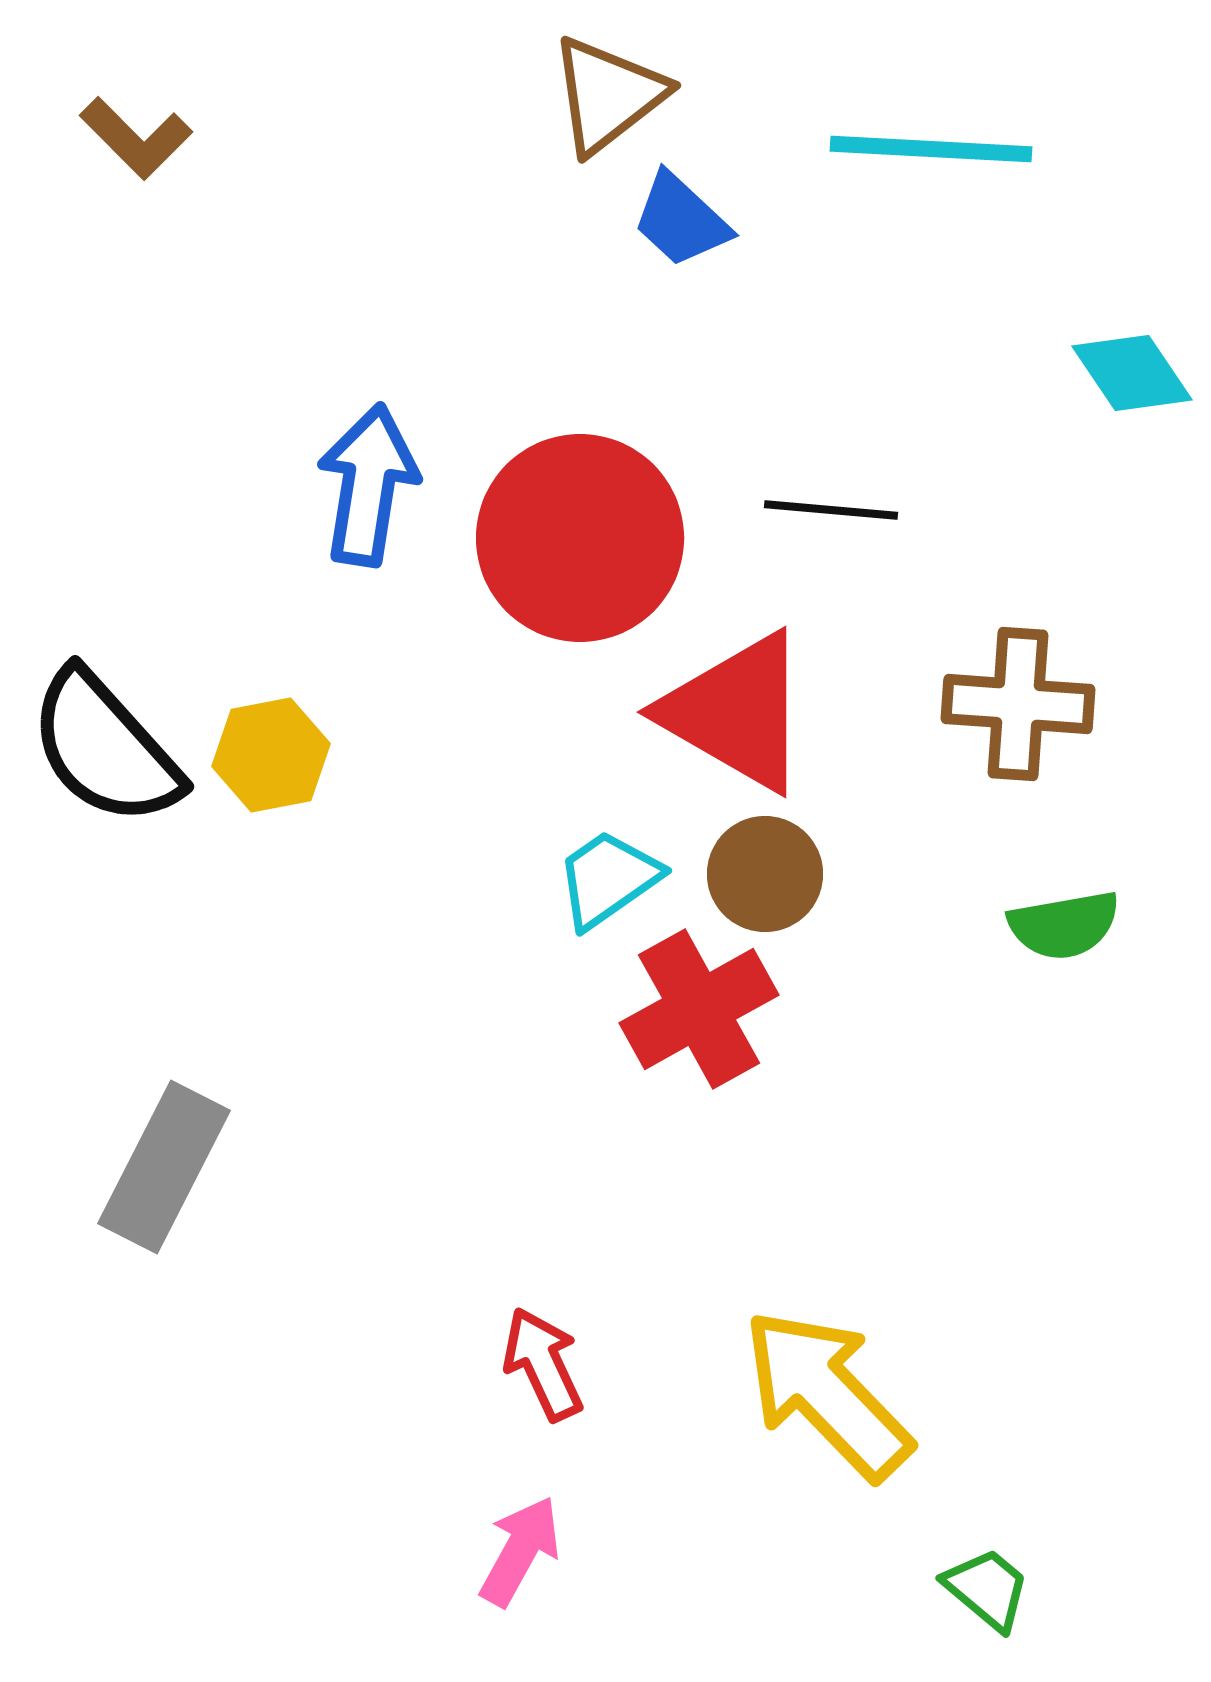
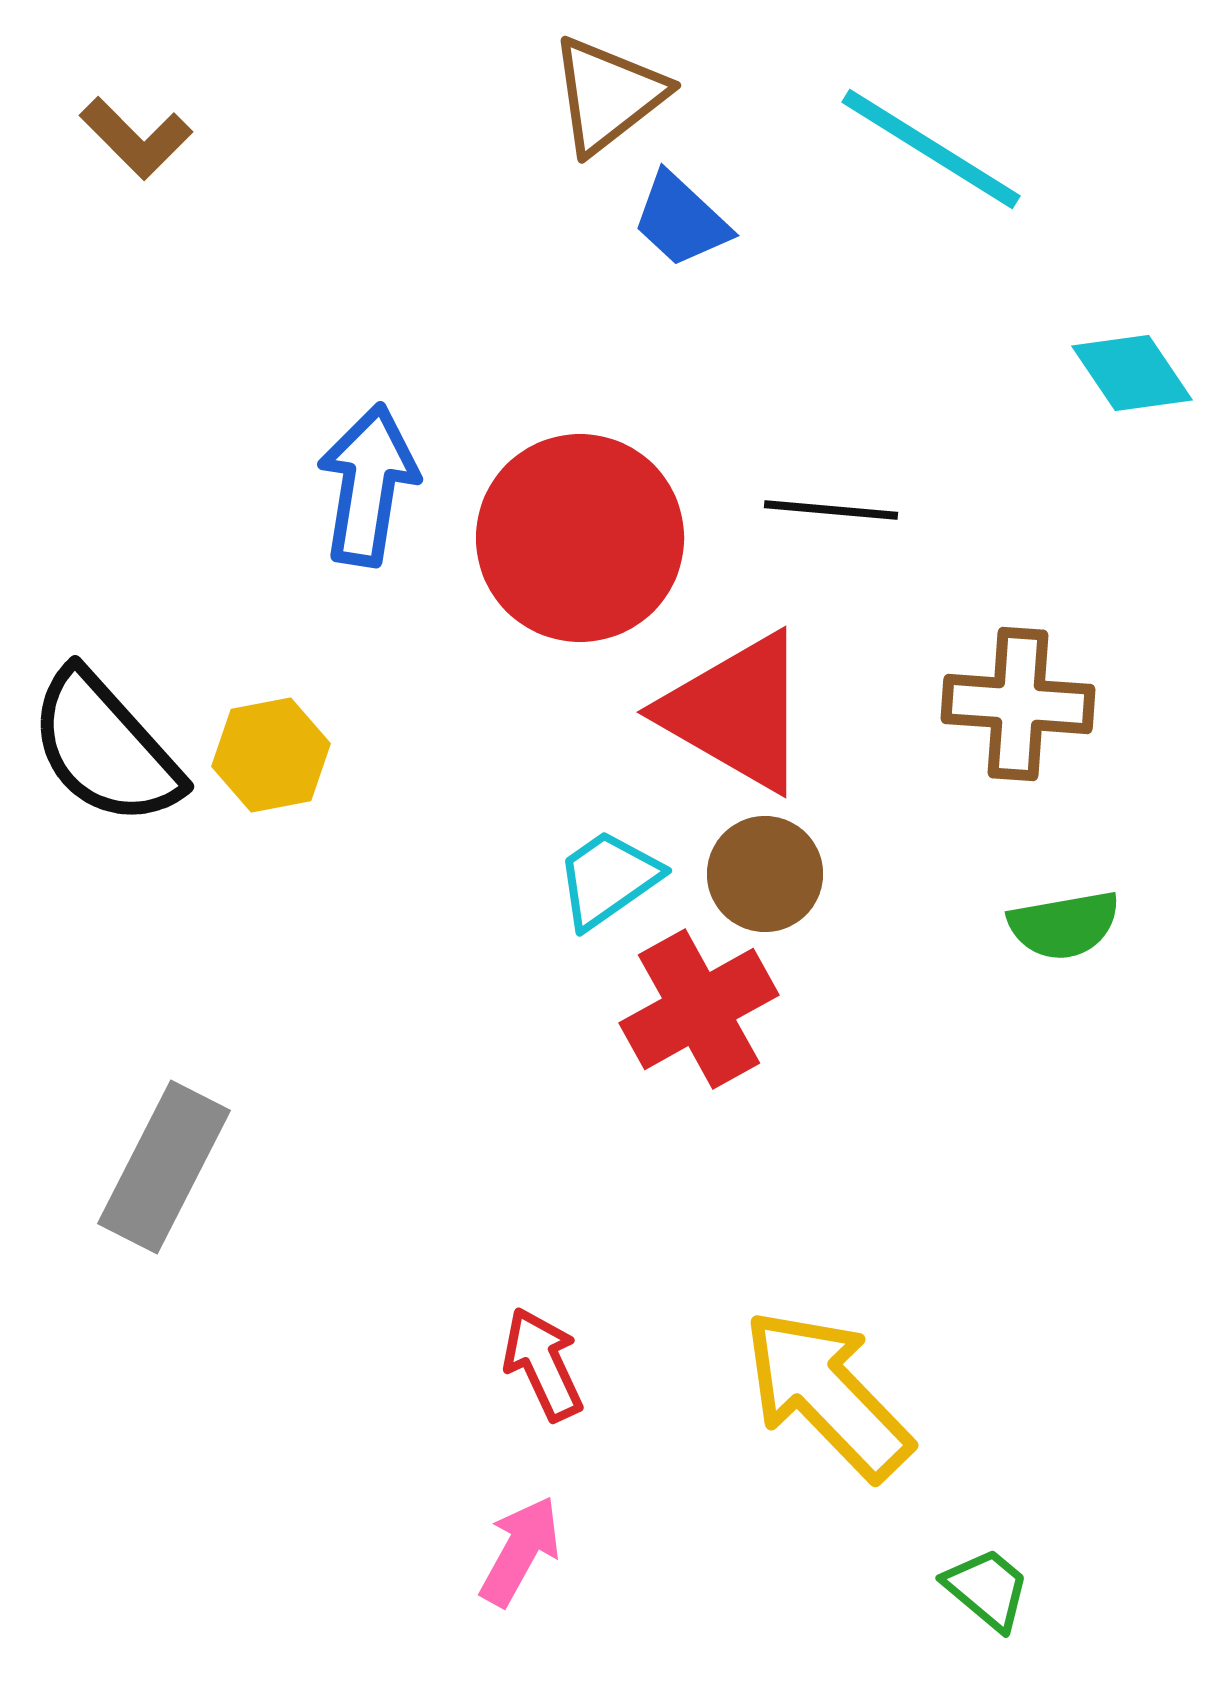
cyan line: rotated 29 degrees clockwise
